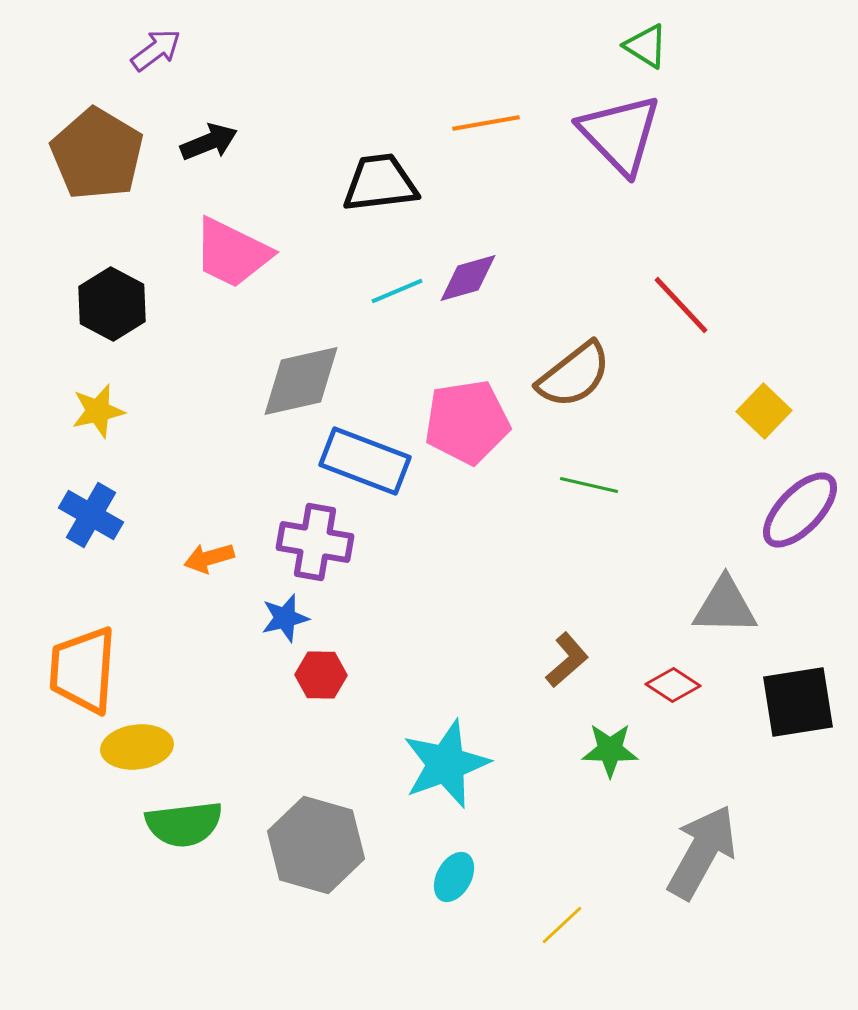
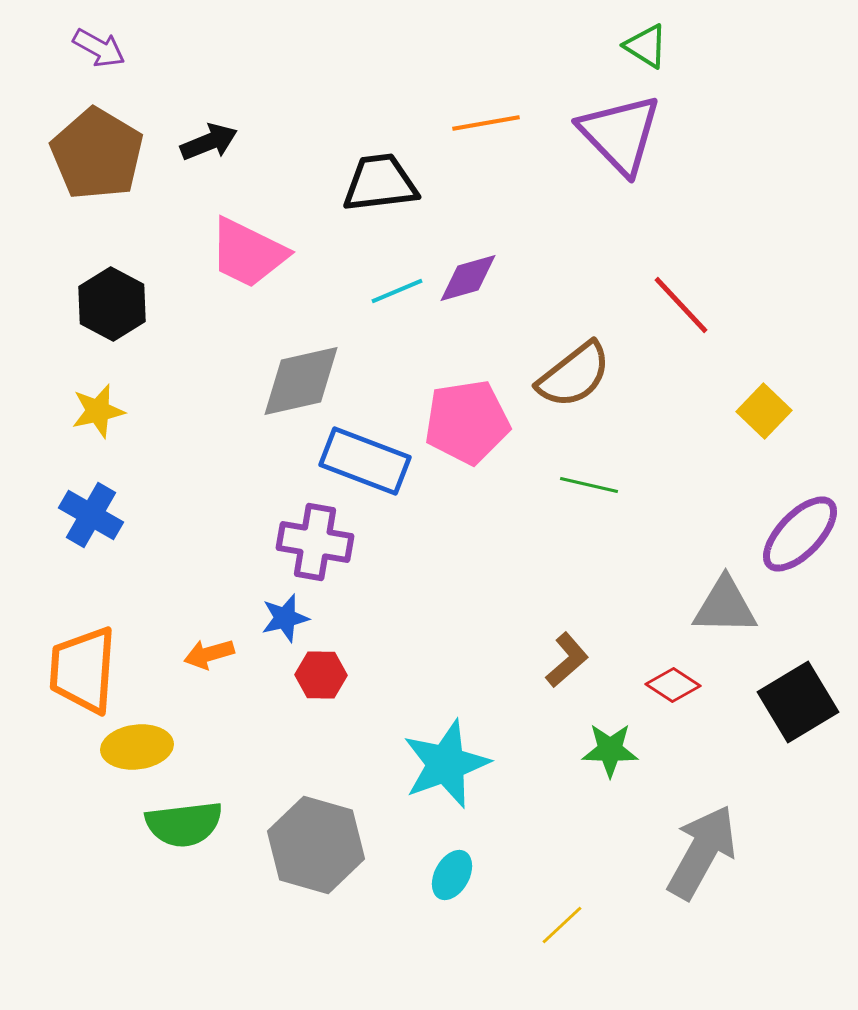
purple arrow: moved 57 px left, 2 px up; rotated 66 degrees clockwise
pink trapezoid: moved 16 px right
purple ellipse: moved 24 px down
orange arrow: moved 96 px down
black square: rotated 22 degrees counterclockwise
cyan ellipse: moved 2 px left, 2 px up
